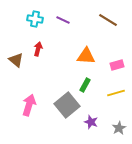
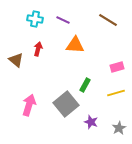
orange triangle: moved 11 px left, 11 px up
pink rectangle: moved 2 px down
gray square: moved 1 px left, 1 px up
